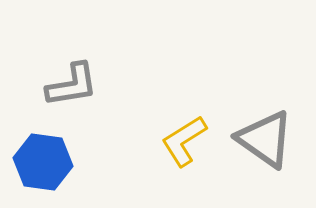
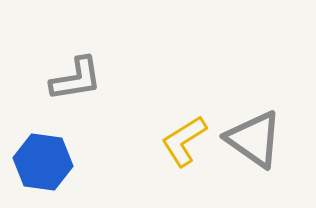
gray L-shape: moved 4 px right, 6 px up
gray triangle: moved 11 px left
